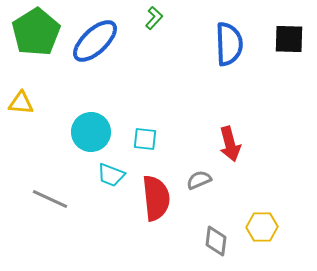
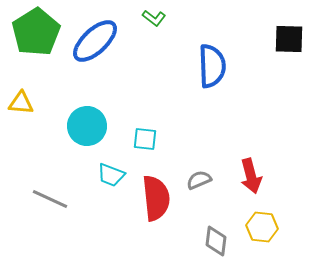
green L-shape: rotated 85 degrees clockwise
blue semicircle: moved 17 px left, 22 px down
cyan circle: moved 4 px left, 6 px up
red arrow: moved 21 px right, 32 px down
yellow hexagon: rotated 8 degrees clockwise
